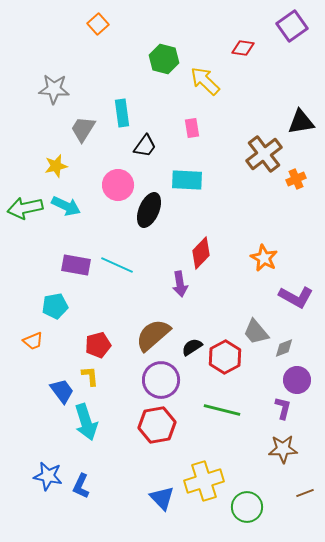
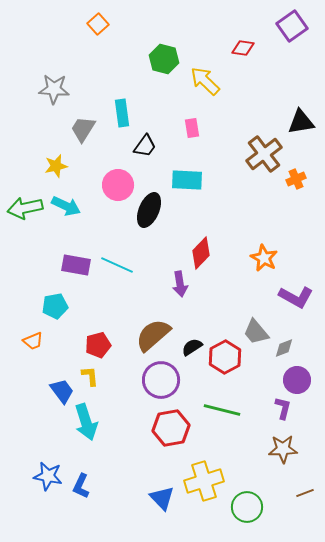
red hexagon at (157, 425): moved 14 px right, 3 px down
